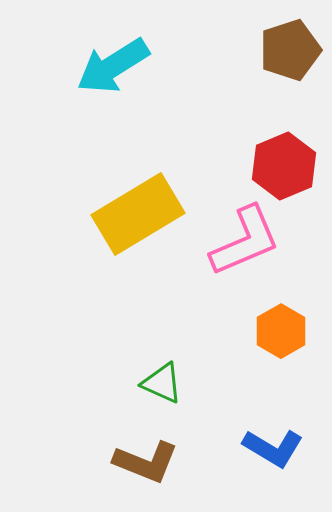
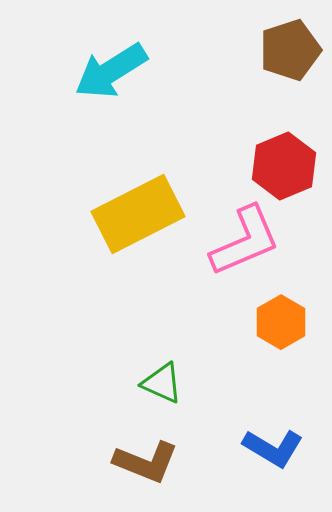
cyan arrow: moved 2 px left, 5 px down
yellow rectangle: rotated 4 degrees clockwise
orange hexagon: moved 9 px up
